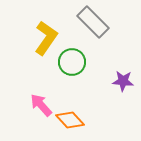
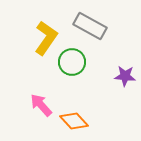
gray rectangle: moved 3 px left, 4 px down; rotated 16 degrees counterclockwise
purple star: moved 2 px right, 5 px up
orange diamond: moved 4 px right, 1 px down
